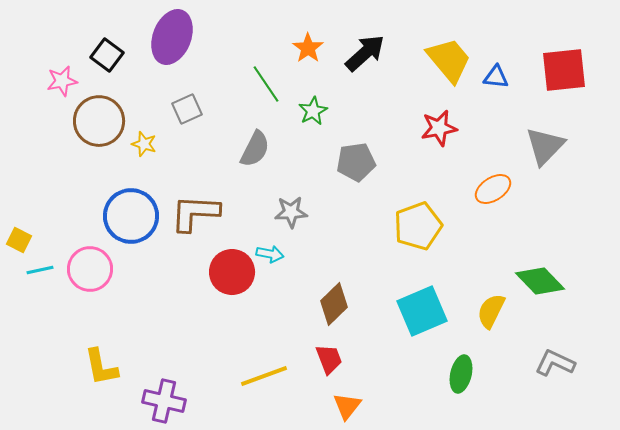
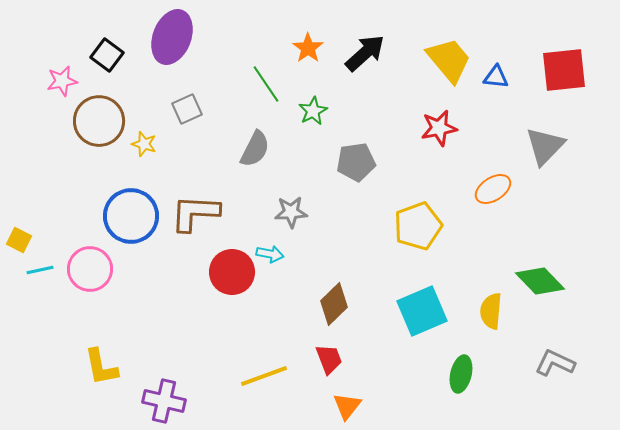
yellow semicircle: rotated 21 degrees counterclockwise
